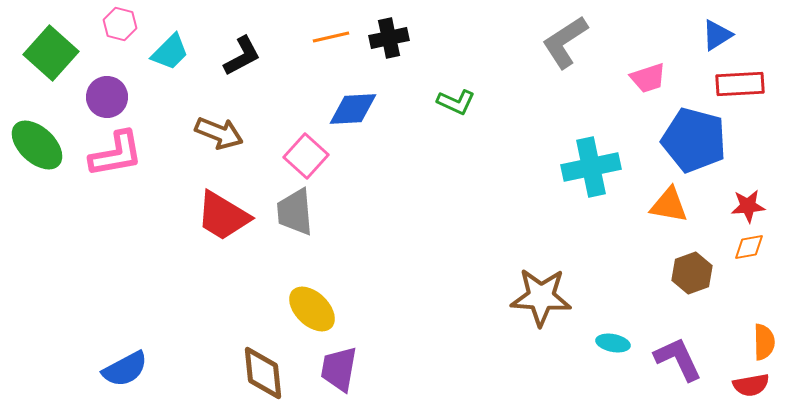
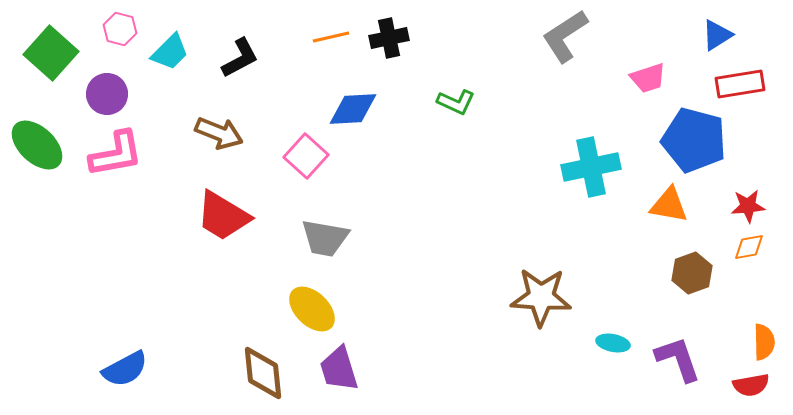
pink hexagon: moved 5 px down
gray L-shape: moved 6 px up
black L-shape: moved 2 px left, 2 px down
red rectangle: rotated 6 degrees counterclockwise
purple circle: moved 3 px up
gray trapezoid: moved 30 px right, 26 px down; rotated 75 degrees counterclockwise
purple L-shape: rotated 6 degrees clockwise
purple trapezoid: rotated 27 degrees counterclockwise
